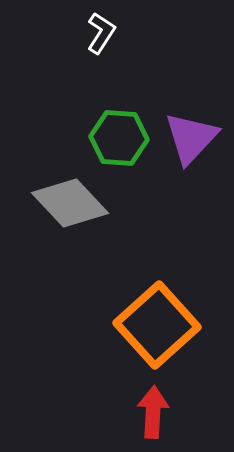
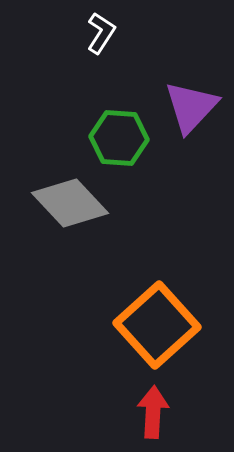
purple triangle: moved 31 px up
